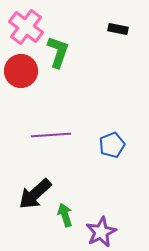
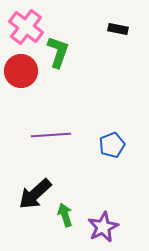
purple star: moved 2 px right, 5 px up
